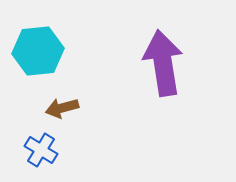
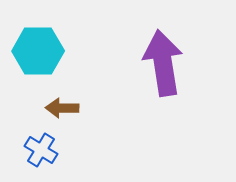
cyan hexagon: rotated 6 degrees clockwise
brown arrow: rotated 16 degrees clockwise
